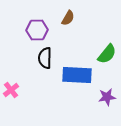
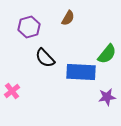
purple hexagon: moved 8 px left, 3 px up; rotated 15 degrees counterclockwise
black semicircle: rotated 45 degrees counterclockwise
blue rectangle: moved 4 px right, 3 px up
pink cross: moved 1 px right, 1 px down
